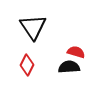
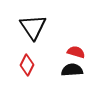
black semicircle: moved 3 px right, 3 px down
